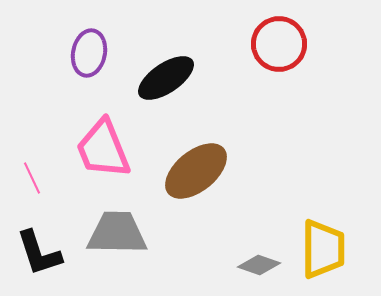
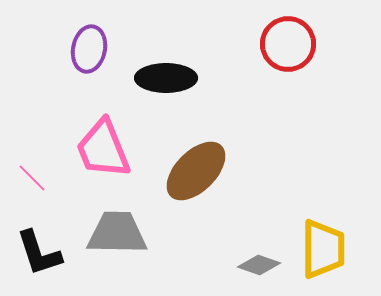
red circle: moved 9 px right
purple ellipse: moved 4 px up
black ellipse: rotated 34 degrees clockwise
brown ellipse: rotated 6 degrees counterclockwise
pink line: rotated 20 degrees counterclockwise
